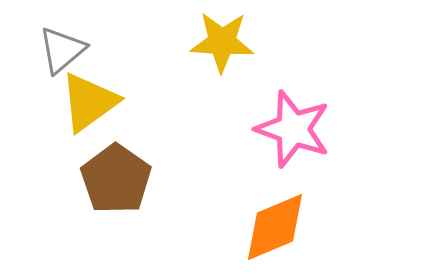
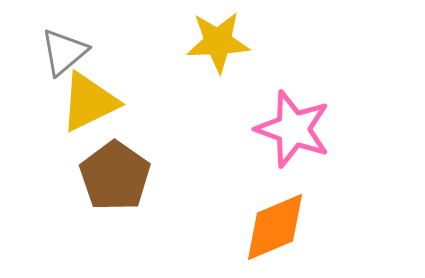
yellow star: moved 4 px left; rotated 6 degrees counterclockwise
gray triangle: moved 2 px right, 2 px down
yellow triangle: rotated 10 degrees clockwise
brown pentagon: moved 1 px left, 3 px up
